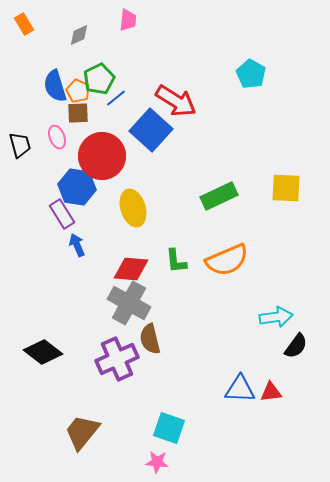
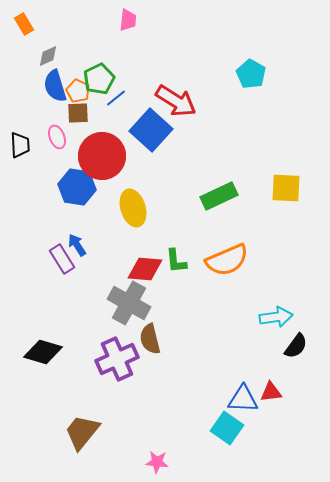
gray diamond: moved 31 px left, 21 px down
black trapezoid: rotated 12 degrees clockwise
purple rectangle: moved 45 px down
blue arrow: rotated 10 degrees counterclockwise
red diamond: moved 14 px right
black diamond: rotated 21 degrees counterclockwise
blue triangle: moved 3 px right, 10 px down
cyan square: moved 58 px right; rotated 16 degrees clockwise
